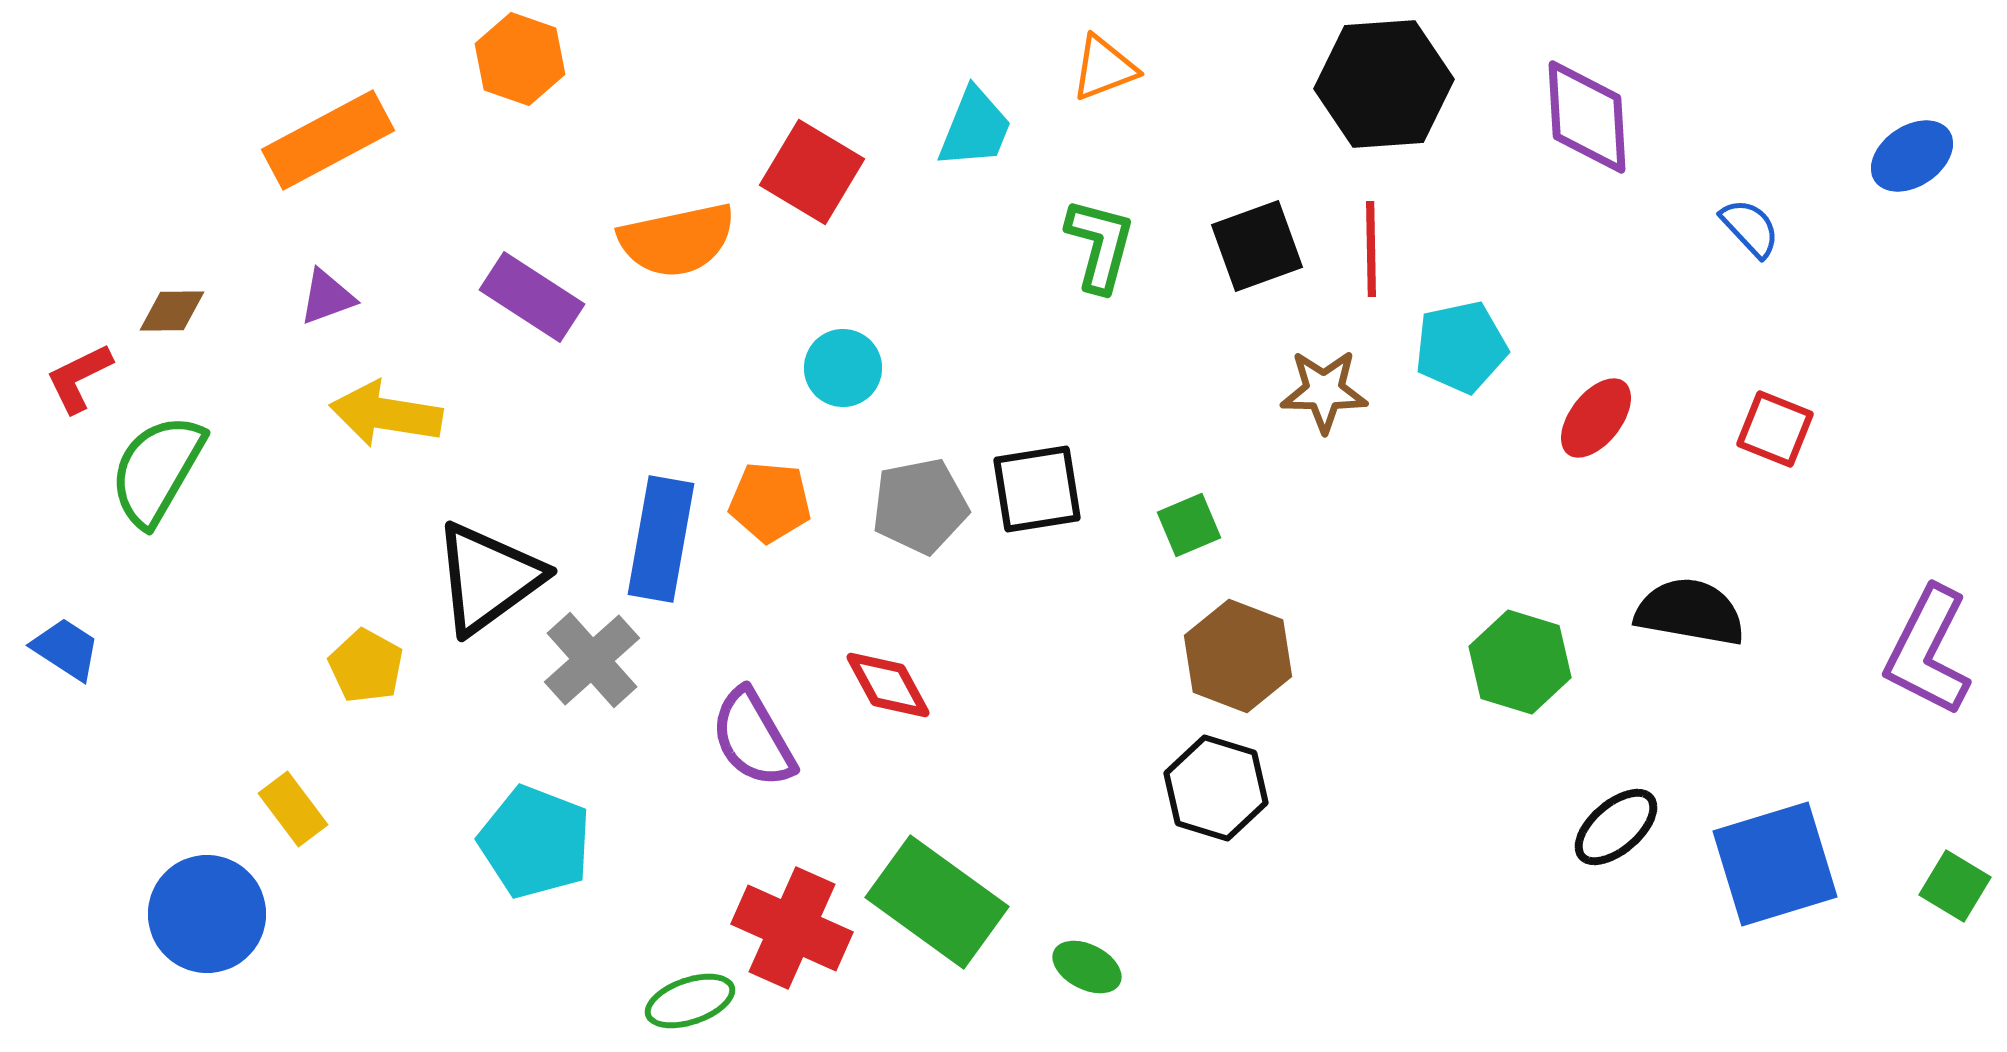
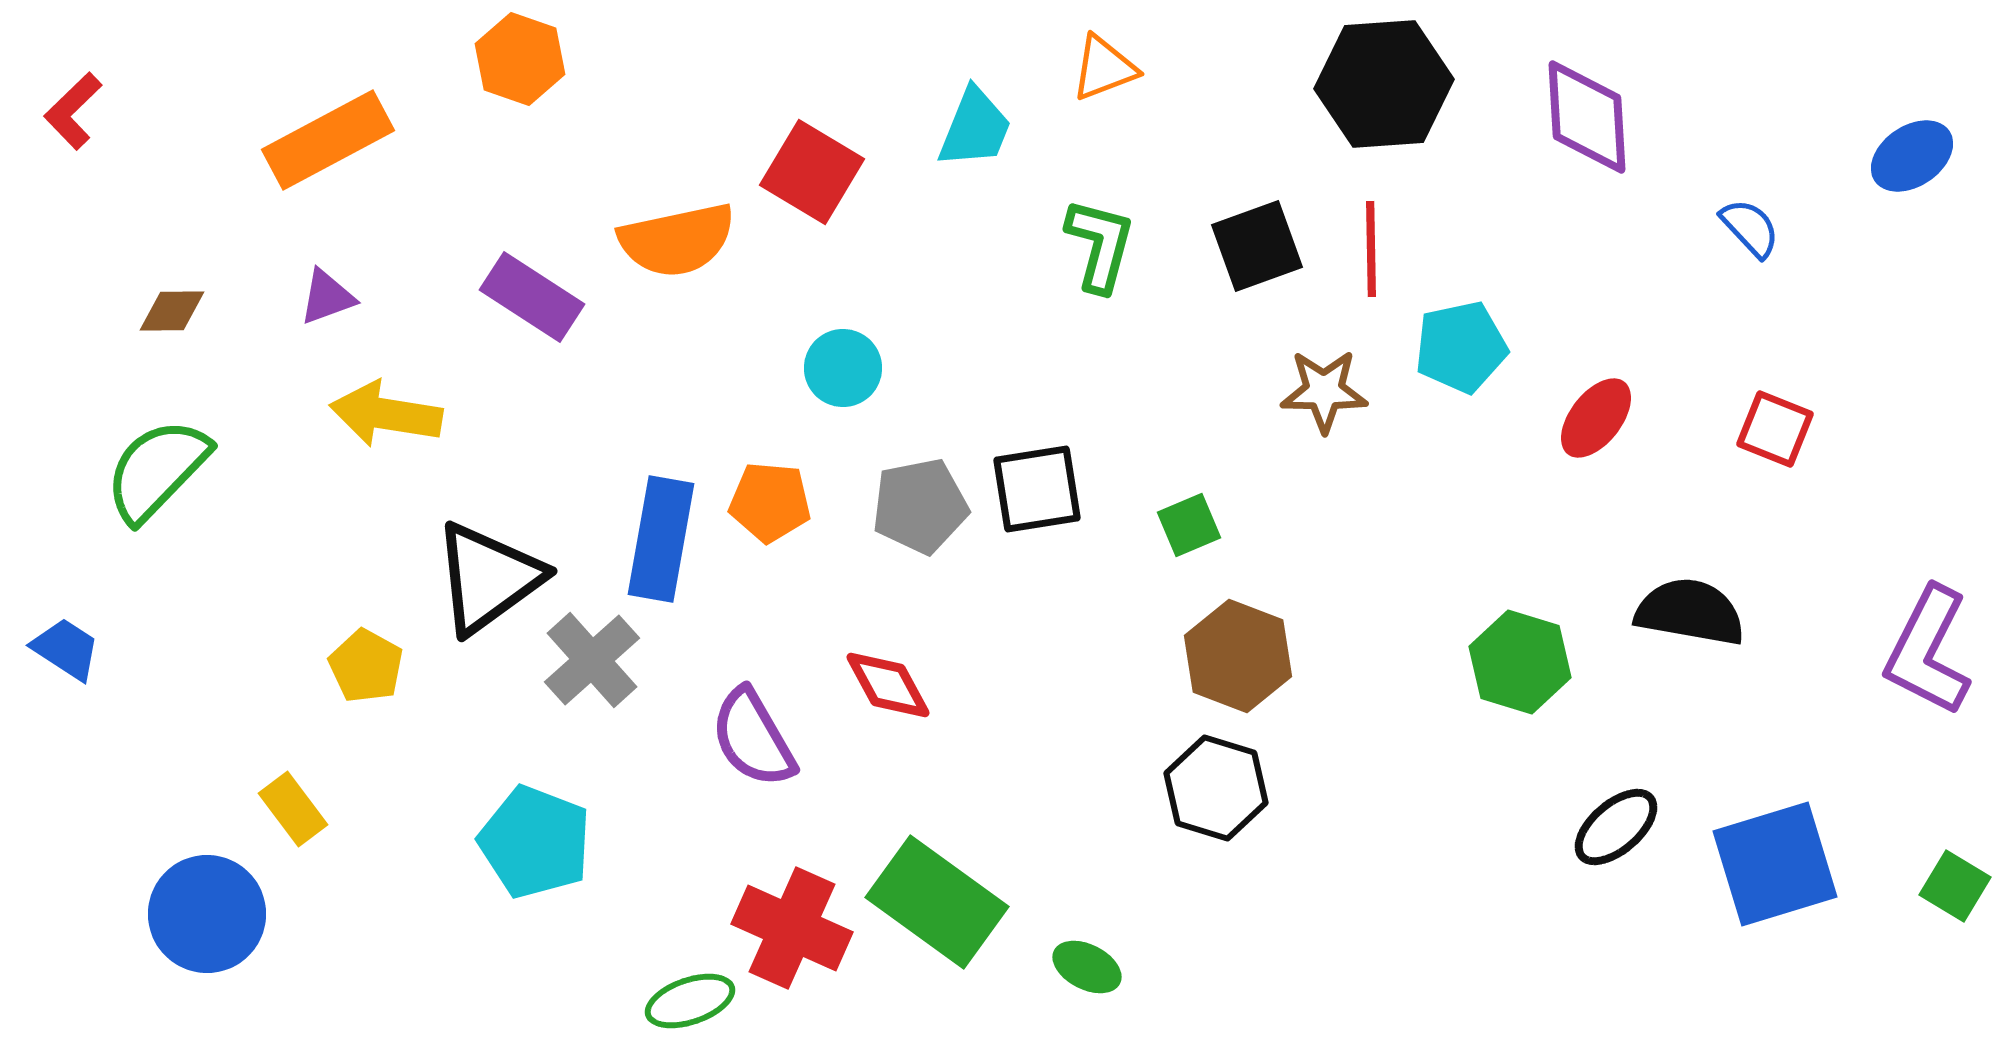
red L-shape at (79, 378): moved 6 px left, 267 px up; rotated 18 degrees counterclockwise
green semicircle at (157, 470): rotated 14 degrees clockwise
